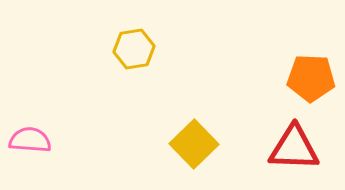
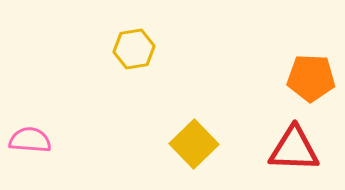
red triangle: moved 1 px down
